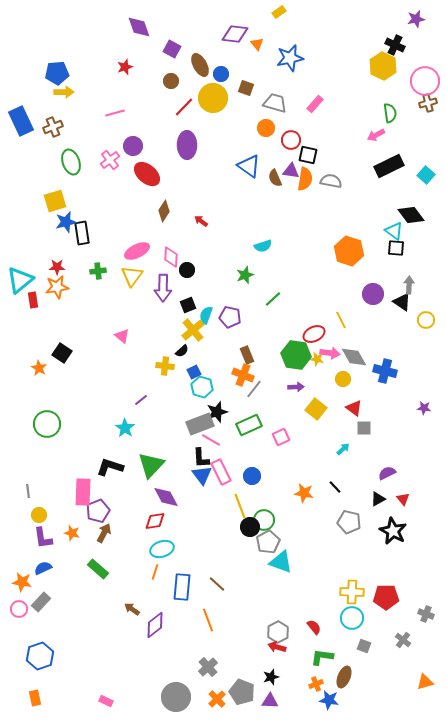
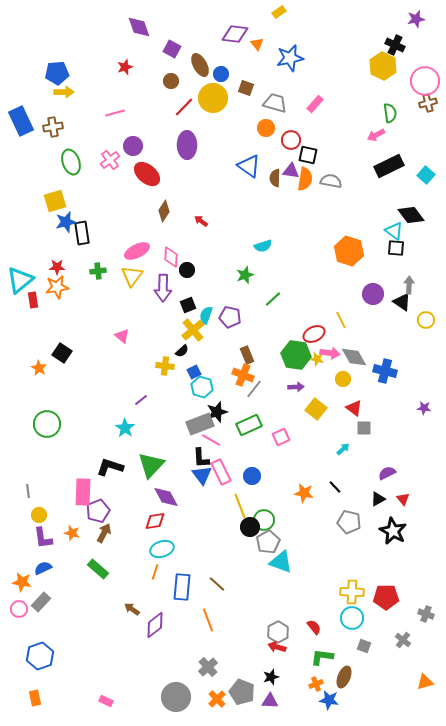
brown cross at (53, 127): rotated 12 degrees clockwise
brown semicircle at (275, 178): rotated 24 degrees clockwise
